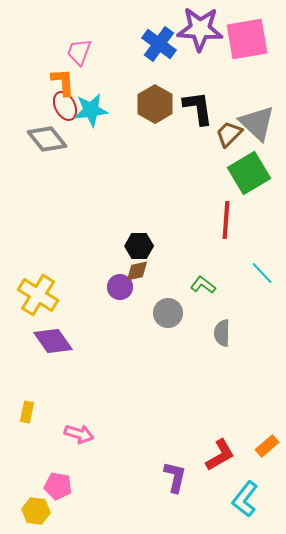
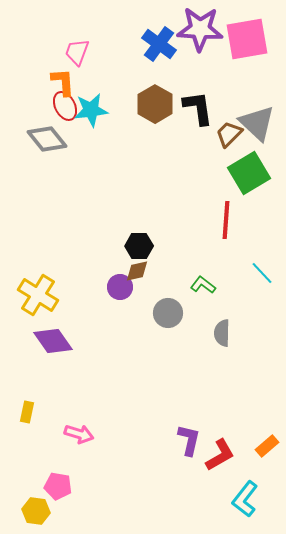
pink trapezoid: moved 2 px left
purple L-shape: moved 14 px right, 37 px up
